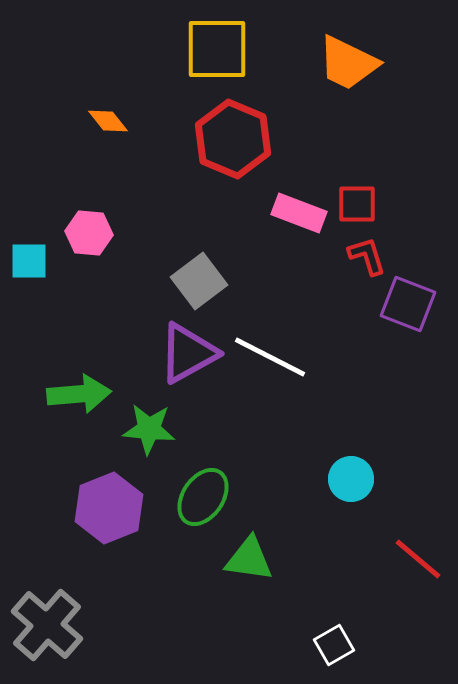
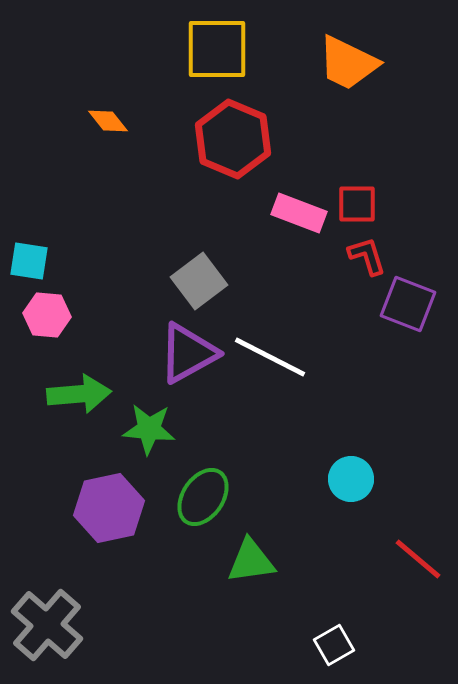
pink hexagon: moved 42 px left, 82 px down
cyan square: rotated 9 degrees clockwise
purple hexagon: rotated 10 degrees clockwise
green triangle: moved 2 px right, 2 px down; rotated 16 degrees counterclockwise
